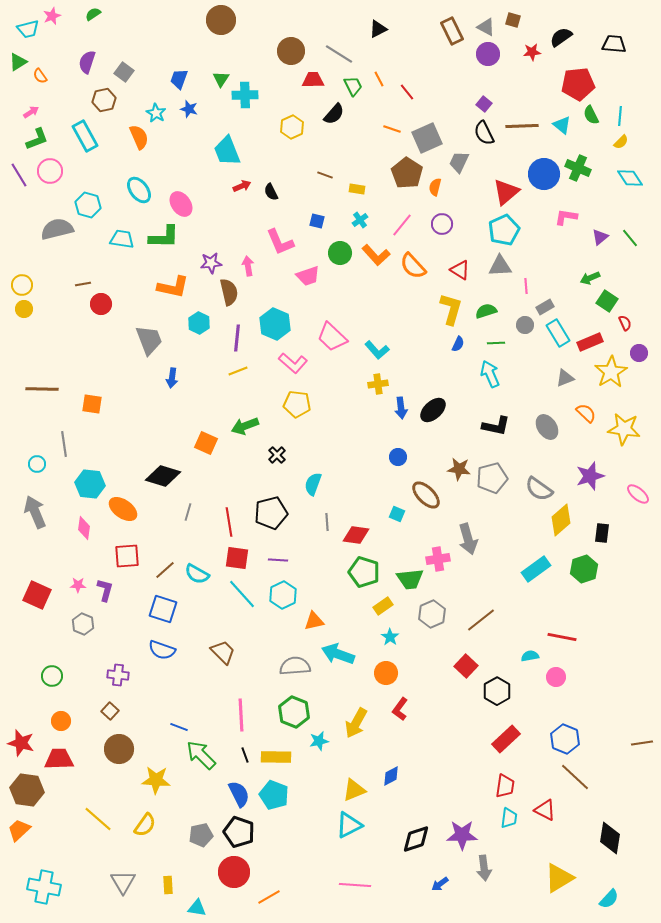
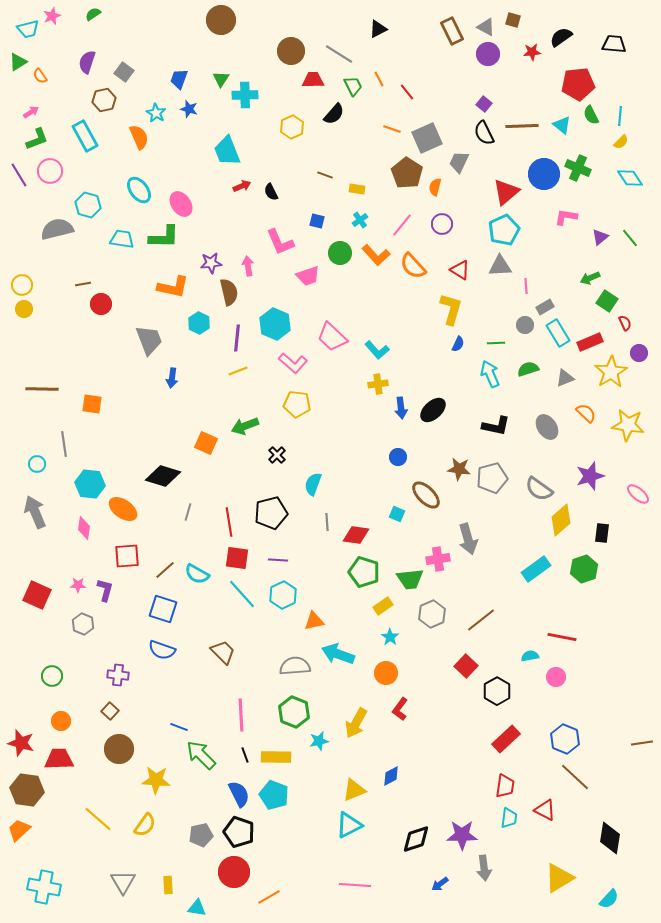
green semicircle at (486, 311): moved 42 px right, 58 px down
yellow star at (624, 429): moved 4 px right, 4 px up
